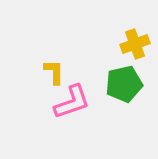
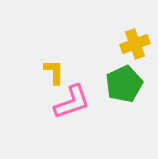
green pentagon: rotated 12 degrees counterclockwise
